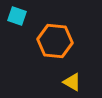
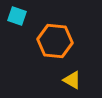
yellow triangle: moved 2 px up
